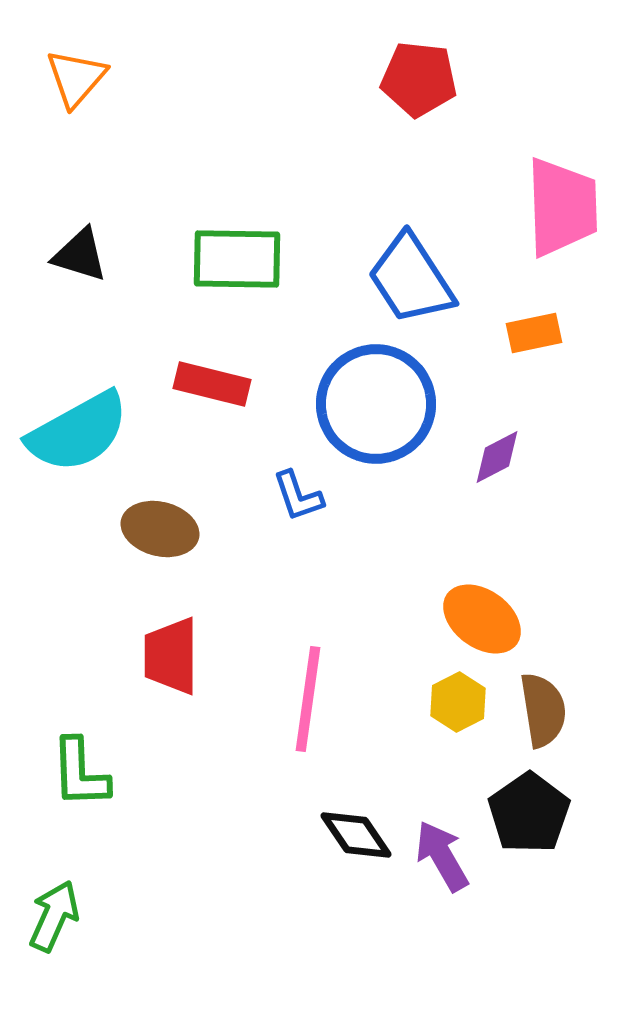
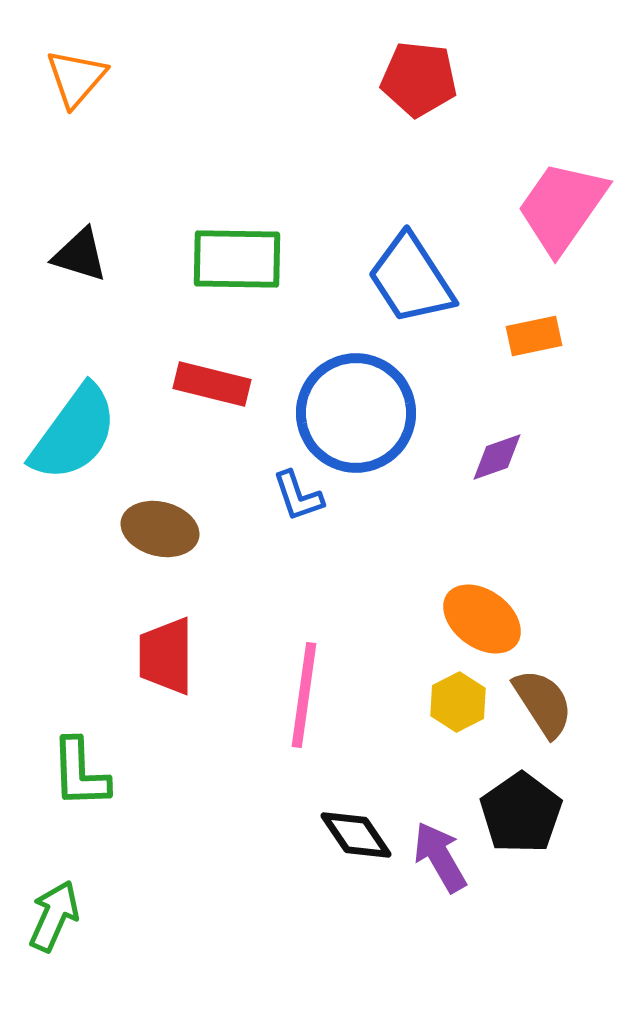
pink trapezoid: rotated 143 degrees counterclockwise
orange rectangle: moved 3 px down
blue circle: moved 20 px left, 9 px down
cyan semicircle: moved 4 px left, 1 px down; rotated 25 degrees counterclockwise
purple diamond: rotated 8 degrees clockwise
red trapezoid: moved 5 px left
pink line: moved 4 px left, 4 px up
brown semicircle: moved 7 px up; rotated 24 degrees counterclockwise
black pentagon: moved 8 px left
purple arrow: moved 2 px left, 1 px down
